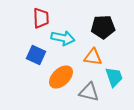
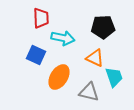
orange triangle: moved 2 px right, 1 px down; rotated 18 degrees clockwise
orange ellipse: moved 2 px left; rotated 15 degrees counterclockwise
